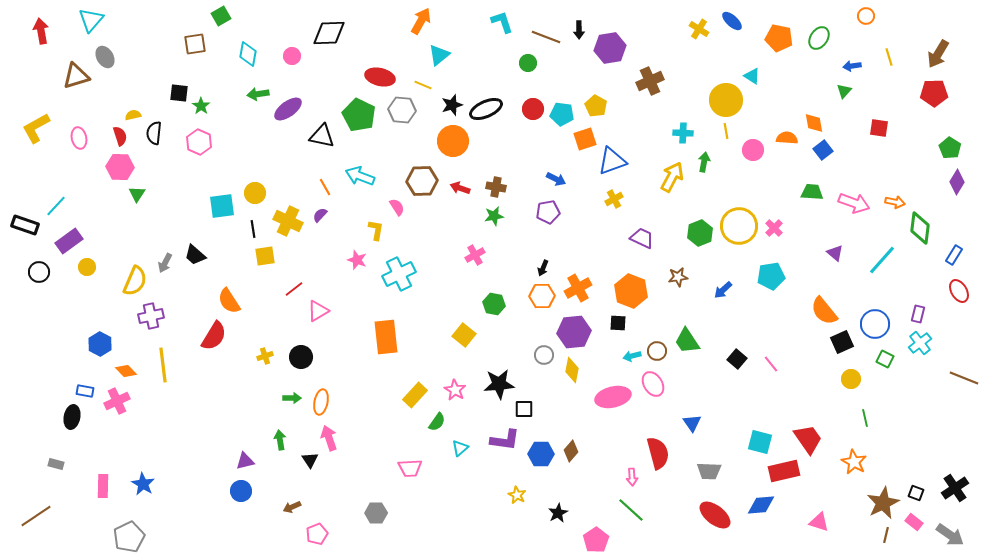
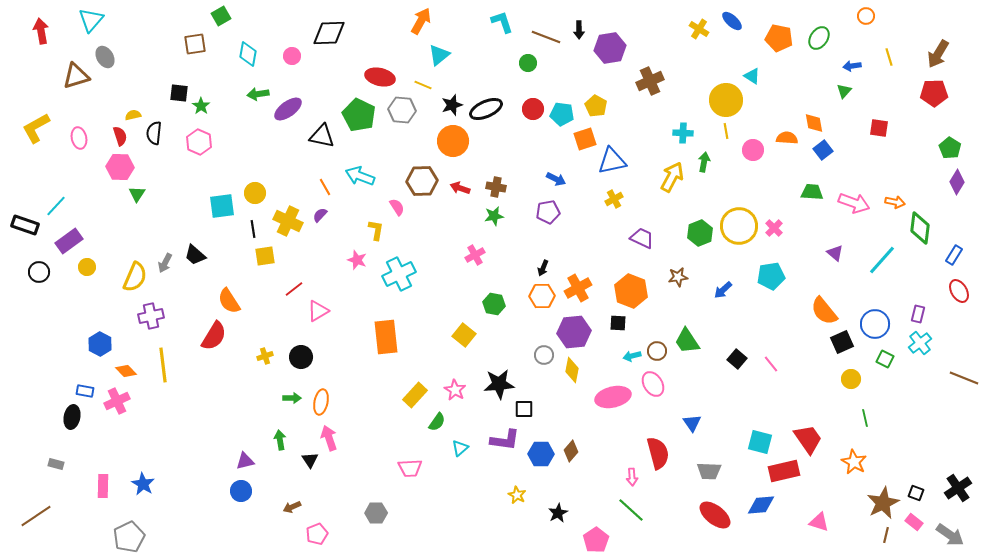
blue triangle at (612, 161): rotated 8 degrees clockwise
yellow semicircle at (135, 281): moved 4 px up
black cross at (955, 488): moved 3 px right
